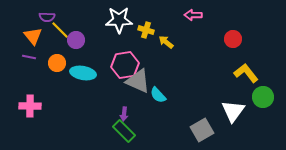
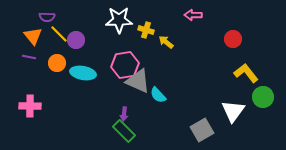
yellow line: moved 1 px left, 4 px down
